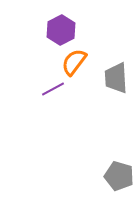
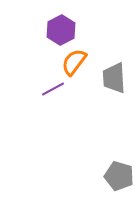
gray trapezoid: moved 2 px left
